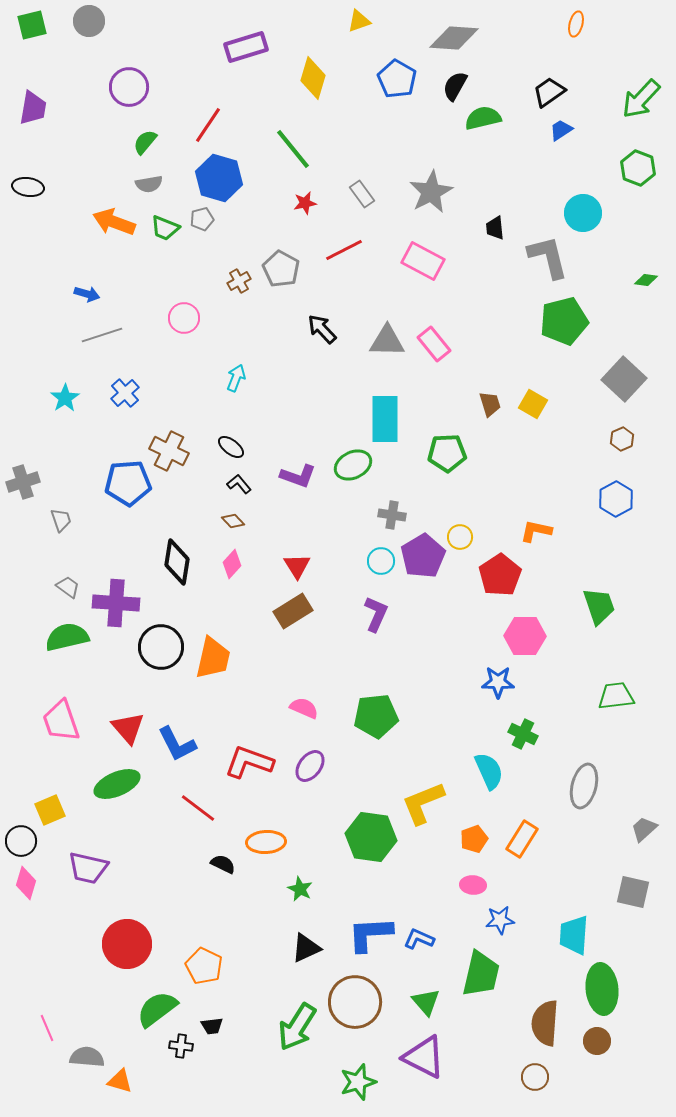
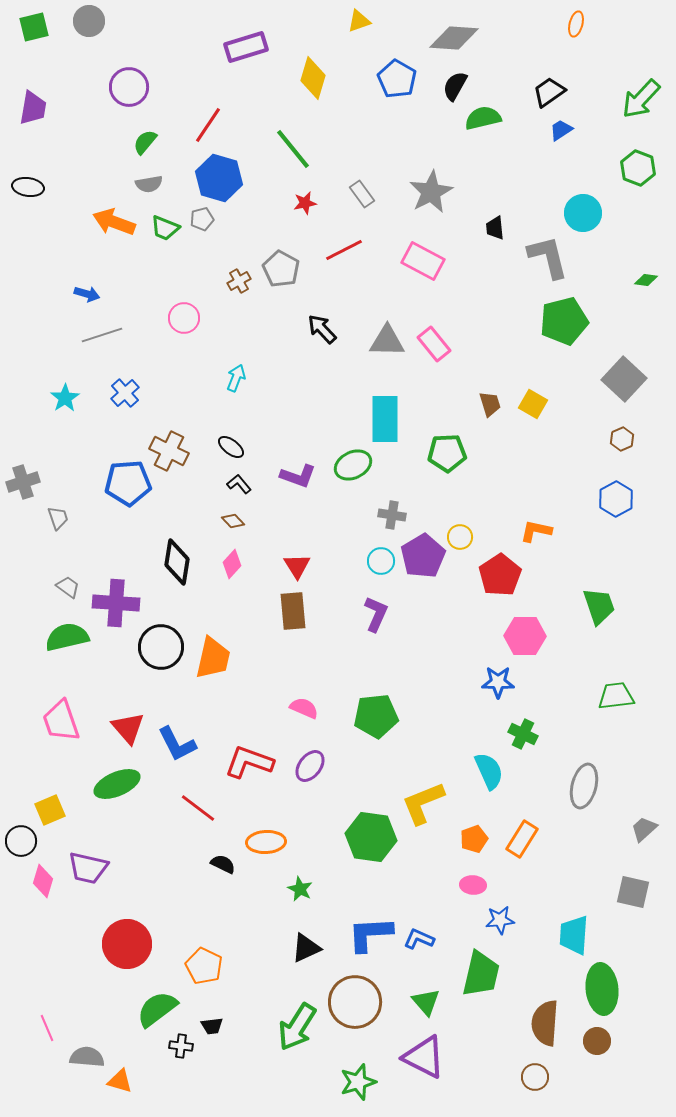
green square at (32, 25): moved 2 px right, 2 px down
gray trapezoid at (61, 520): moved 3 px left, 2 px up
brown rectangle at (293, 611): rotated 63 degrees counterclockwise
pink diamond at (26, 883): moved 17 px right, 2 px up
